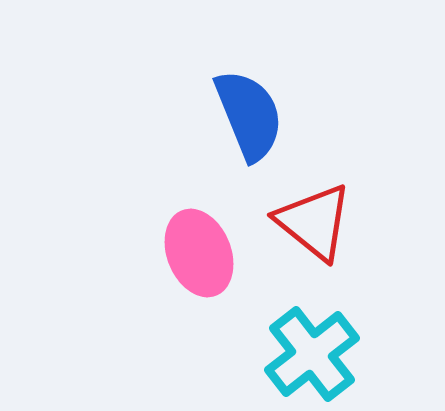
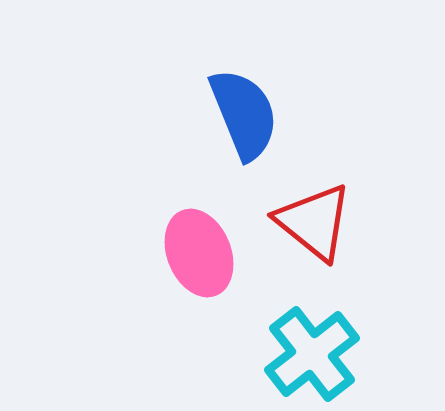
blue semicircle: moved 5 px left, 1 px up
